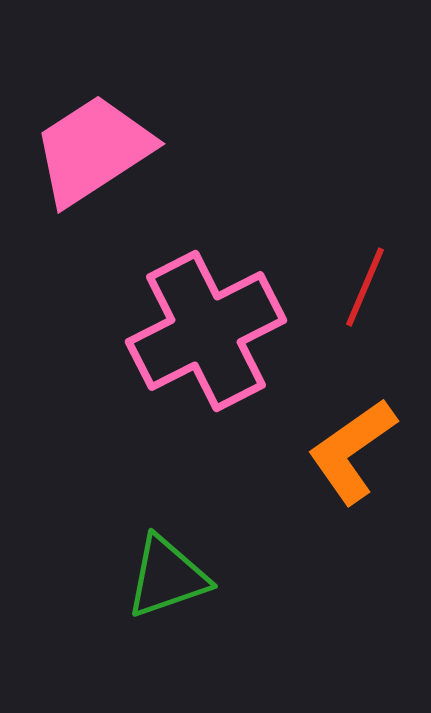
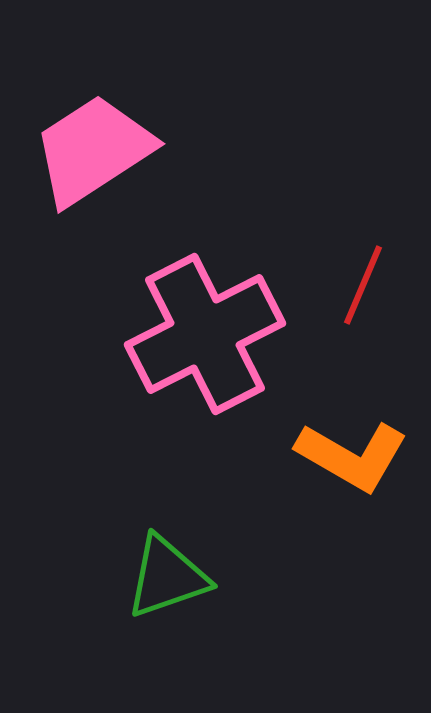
red line: moved 2 px left, 2 px up
pink cross: moved 1 px left, 3 px down
orange L-shape: moved 5 px down; rotated 115 degrees counterclockwise
